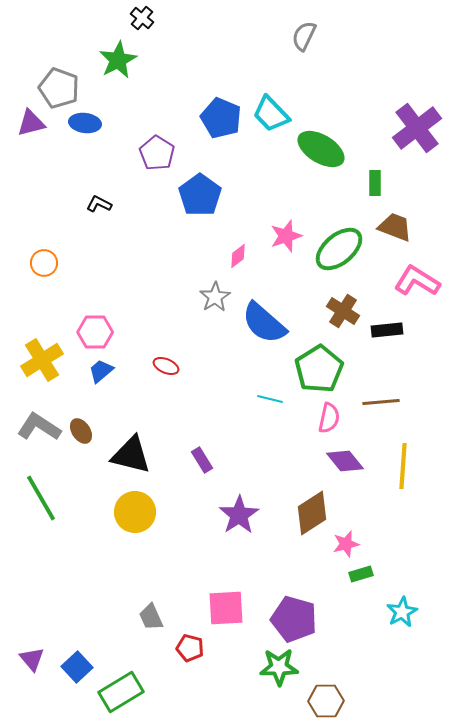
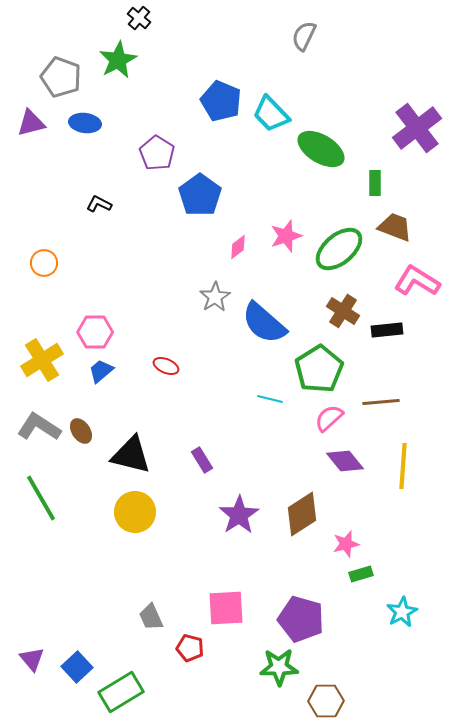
black cross at (142, 18): moved 3 px left
gray pentagon at (59, 88): moved 2 px right, 11 px up
blue pentagon at (221, 118): moved 17 px up
pink diamond at (238, 256): moved 9 px up
pink semicircle at (329, 418): rotated 144 degrees counterclockwise
brown diamond at (312, 513): moved 10 px left, 1 px down
purple pentagon at (294, 619): moved 7 px right
